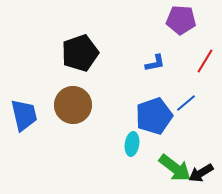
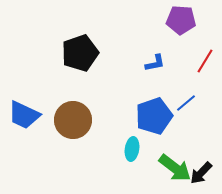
brown circle: moved 15 px down
blue trapezoid: rotated 128 degrees clockwise
cyan ellipse: moved 5 px down
black arrow: rotated 15 degrees counterclockwise
